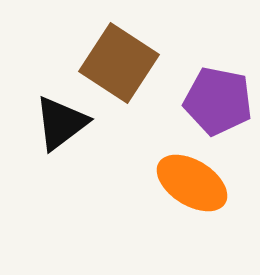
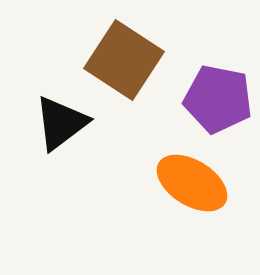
brown square: moved 5 px right, 3 px up
purple pentagon: moved 2 px up
